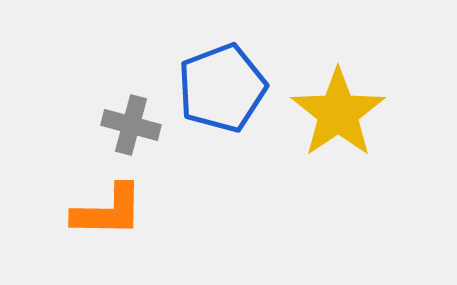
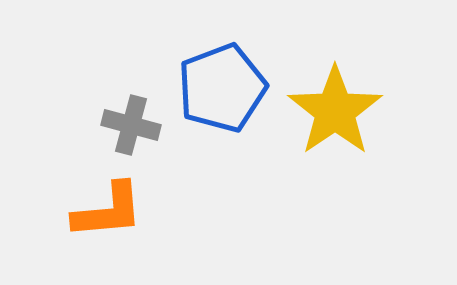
yellow star: moved 3 px left, 2 px up
orange L-shape: rotated 6 degrees counterclockwise
